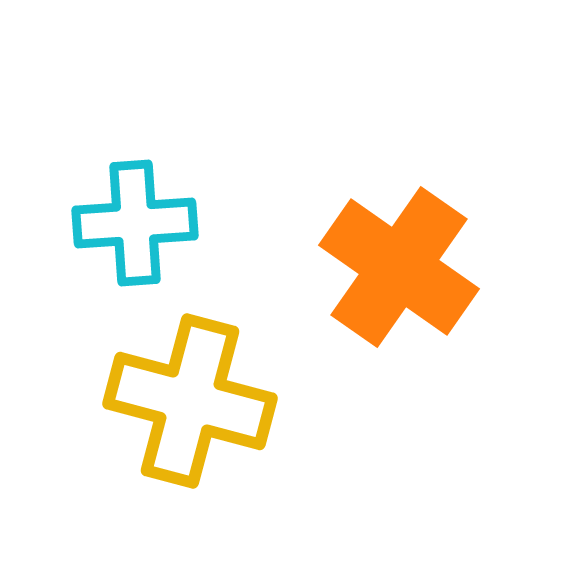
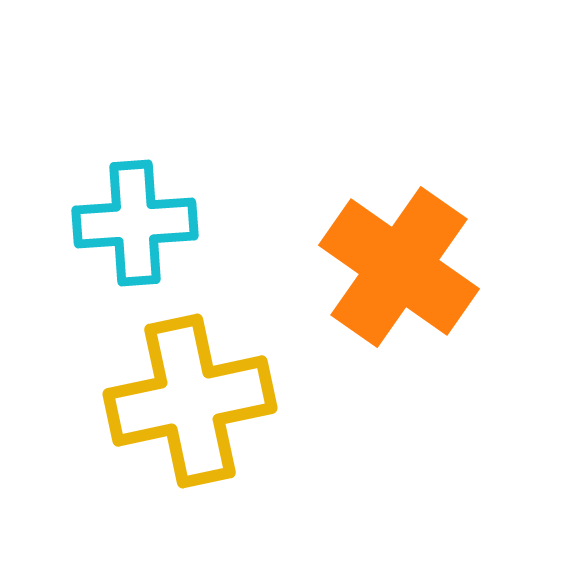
yellow cross: rotated 27 degrees counterclockwise
